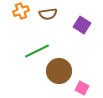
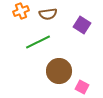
green line: moved 1 px right, 9 px up
pink square: moved 1 px up
